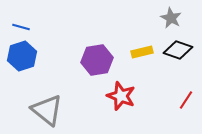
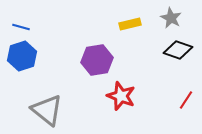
yellow rectangle: moved 12 px left, 28 px up
